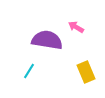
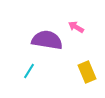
yellow rectangle: moved 1 px right
